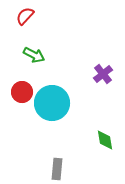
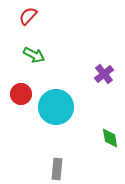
red semicircle: moved 3 px right
purple cross: moved 1 px right
red circle: moved 1 px left, 2 px down
cyan circle: moved 4 px right, 4 px down
green diamond: moved 5 px right, 2 px up
